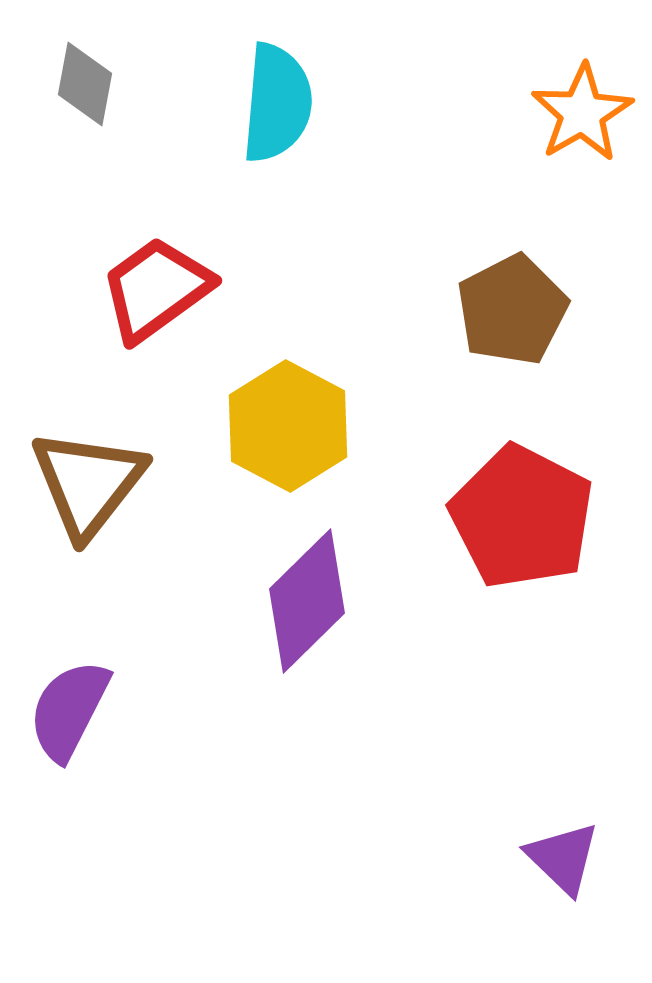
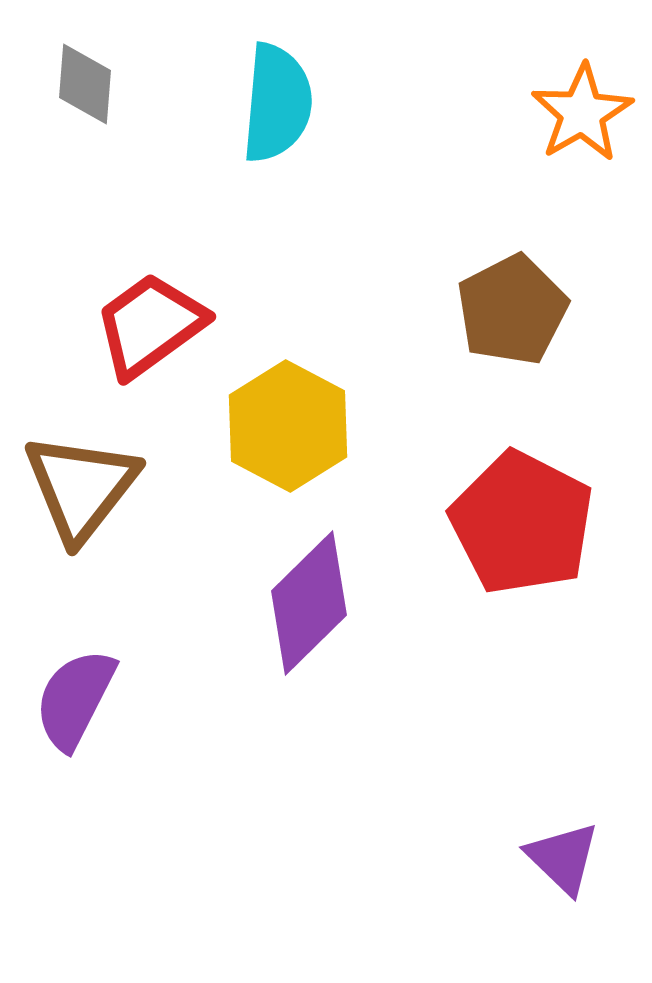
gray diamond: rotated 6 degrees counterclockwise
red trapezoid: moved 6 px left, 36 px down
brown triangle: moved 7 px left, 4 px down
red pentagon: moved 6 px down
purple diamond: moved 2 px right, 2 px down
purple semicircle: moved 6 px right, 11 px up
